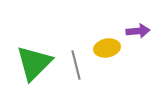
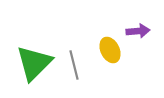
yellow ellipse: moved 3 px right, 2 px down; rotated 75 degrees clockwise
gray line: moved 2 px left
